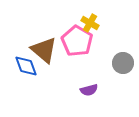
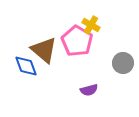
yellow cross: moved 1 px right, 2 px down
